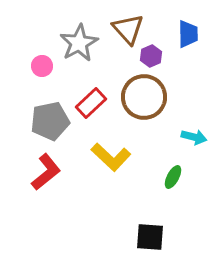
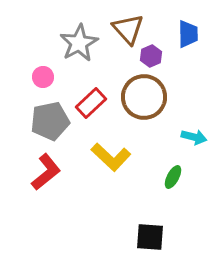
pink circle: moved 1 px right, 11 px down
